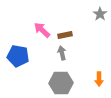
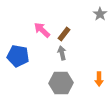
brown rectangle: moved 1 px left, 1 px up; rotated 40 degrees counterclockwise
